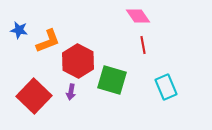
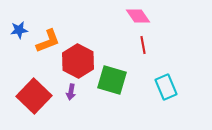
blue star: rotated 18 degrees counterclockwise
